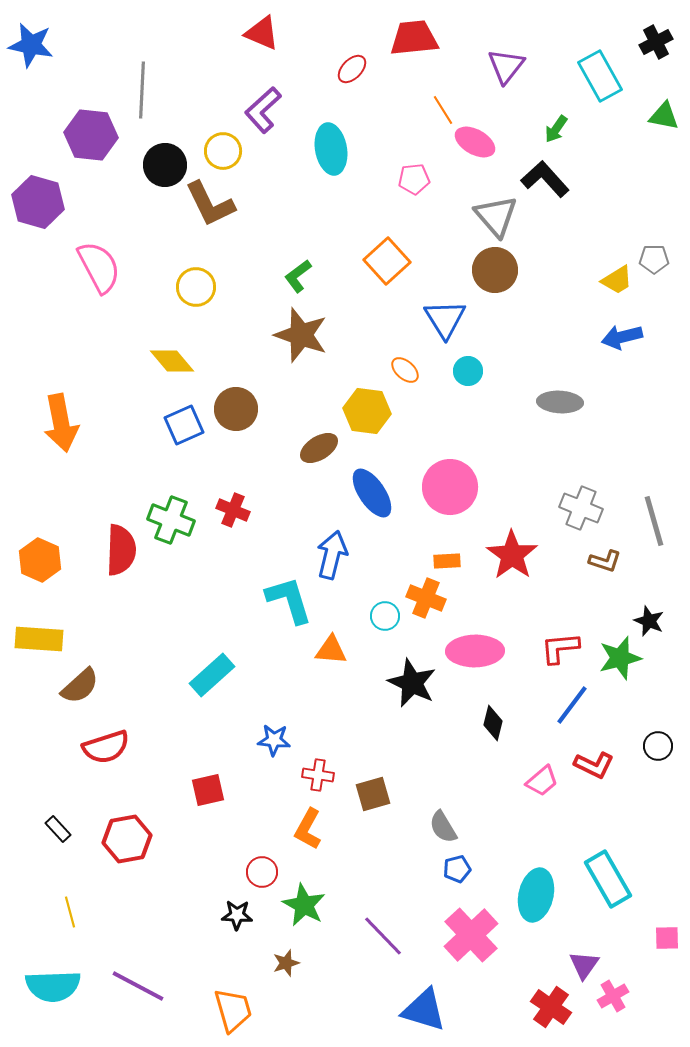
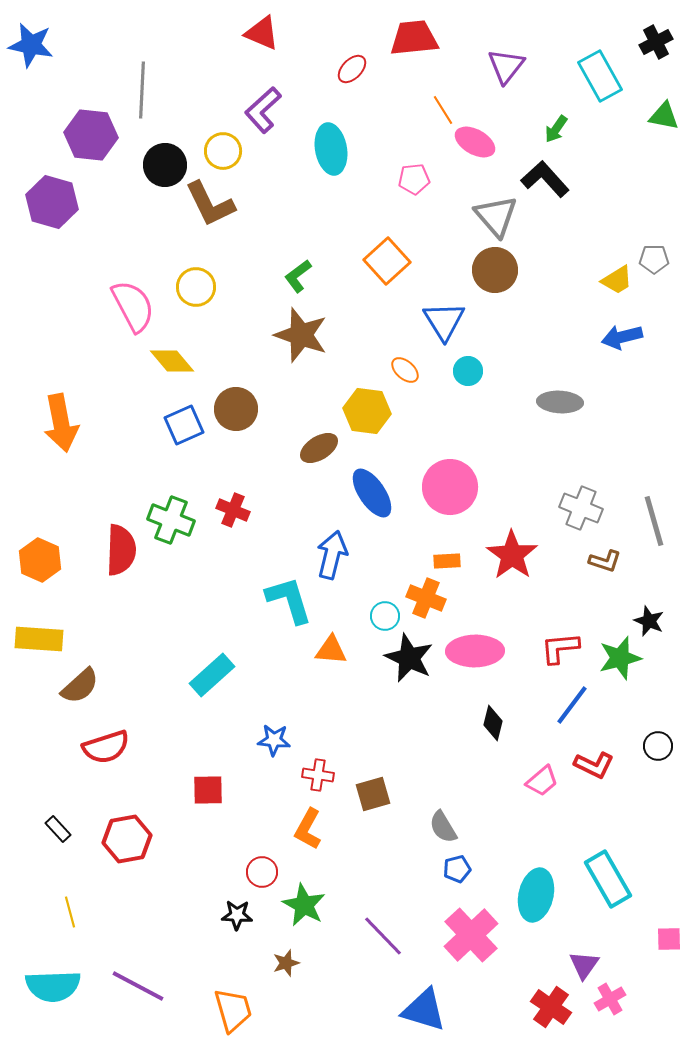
purple hexagon at (38, 202): moved 14 px right
pink semicircle at (99, 267): moved 34 px right, 39 px down
blue triangle at (445, 319): moved 1 px left, 2 px down
black star at (412, 683): moved 3 px left, 25 px up
red square at (208, 790): rotated 12 degrees clockwise
pink square at (667, 938): moved 2 px right, 1 px down
pink cross at (613, 996): moved 3 px left, 3 px down
